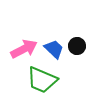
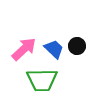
pink arrow: rotated 16 degrees counterclockwise
green trapezoid: rotated 24 degrees counterclockwise
